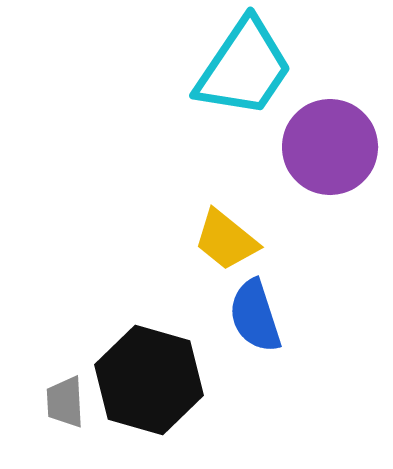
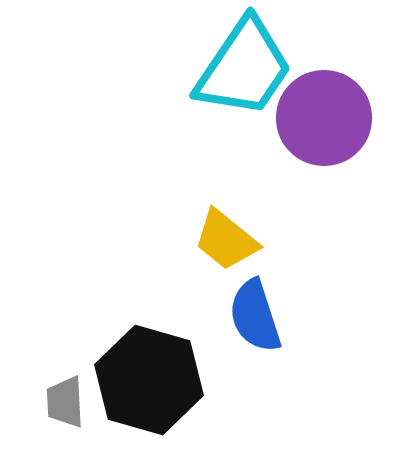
purple circle: moved 6 px left, 29 px up
